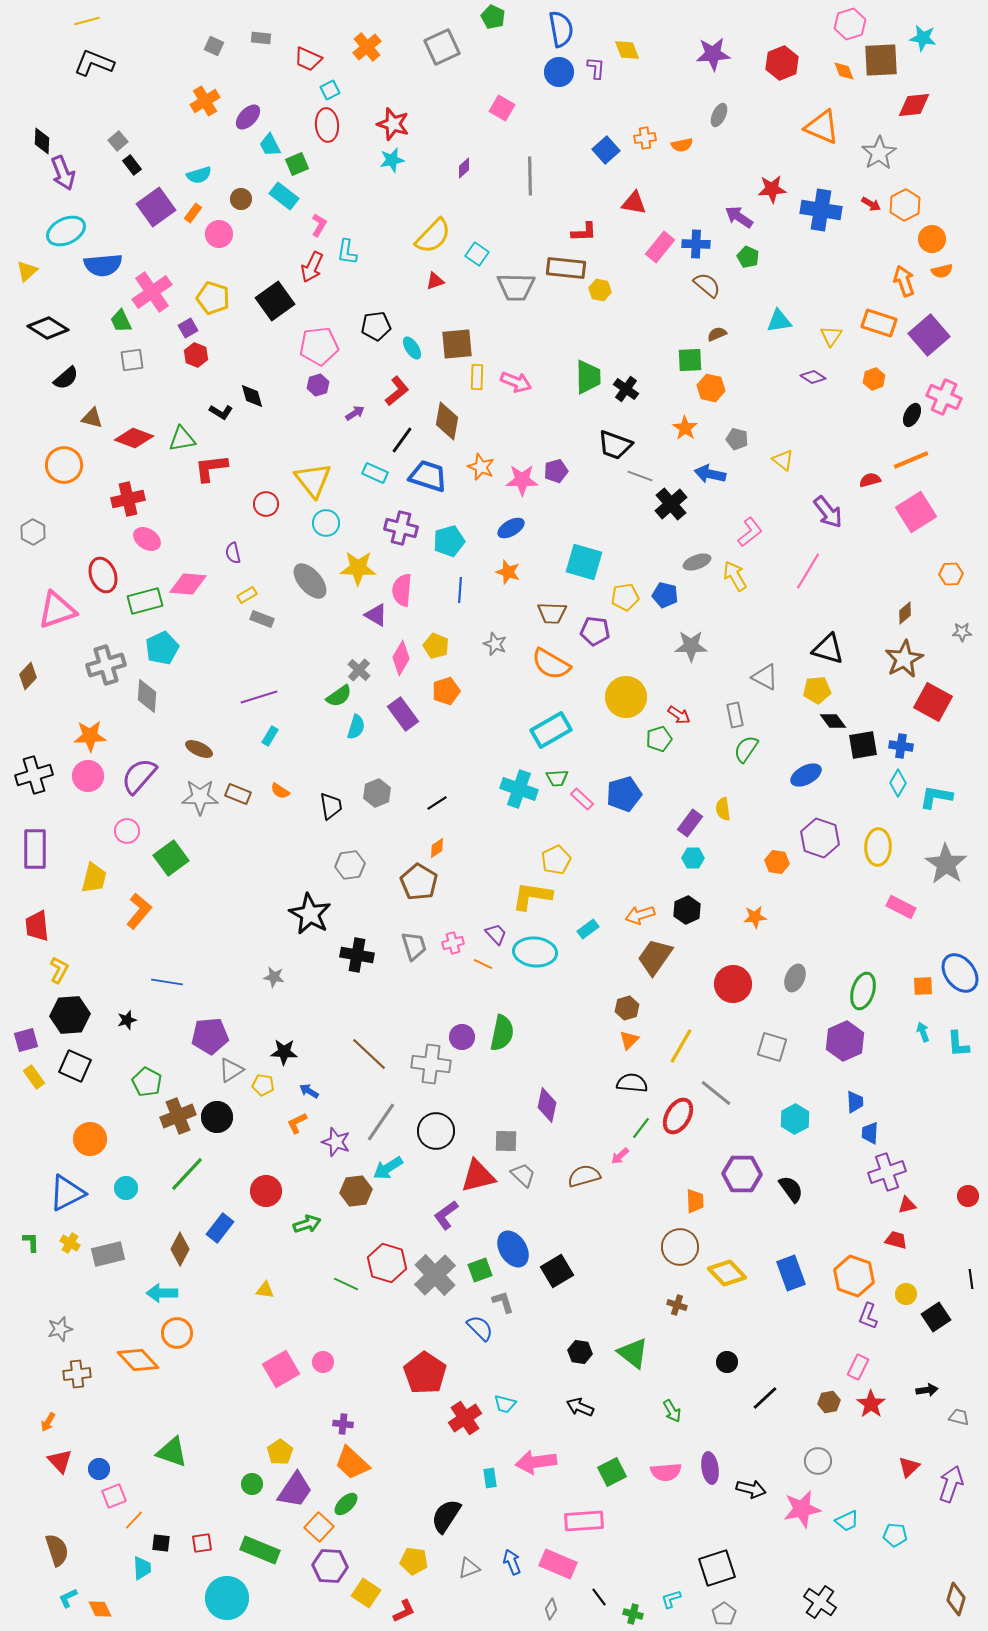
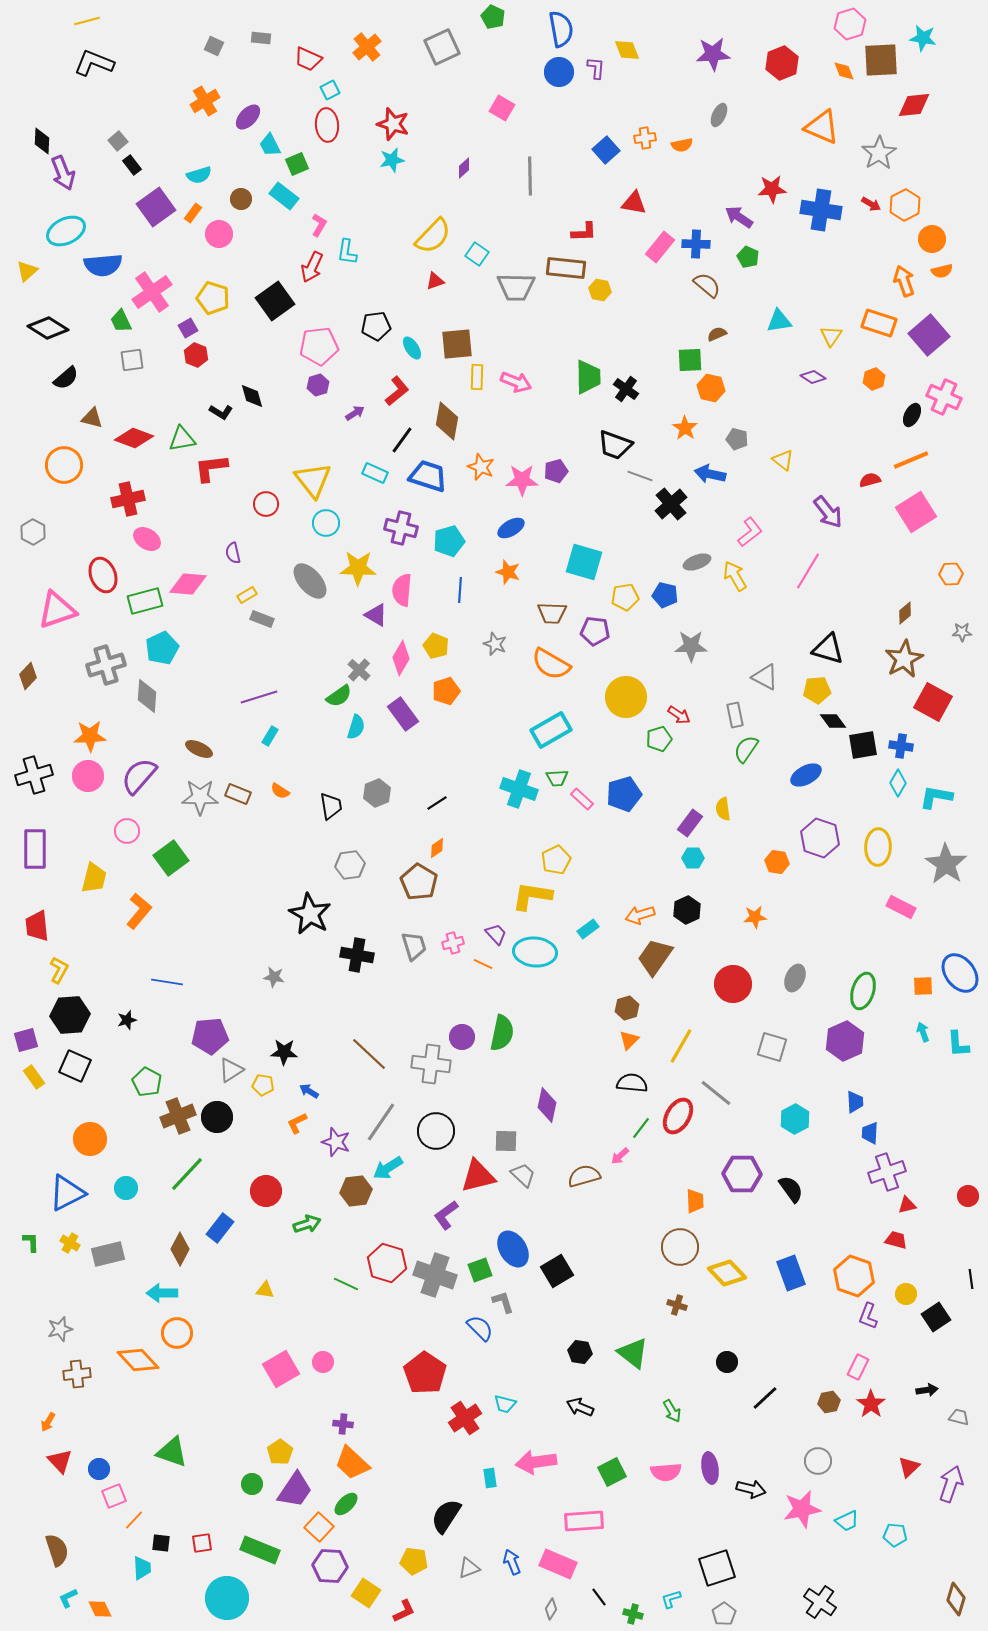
gray cross at (435, 1275): rotated 27 degrees counterclockwise
